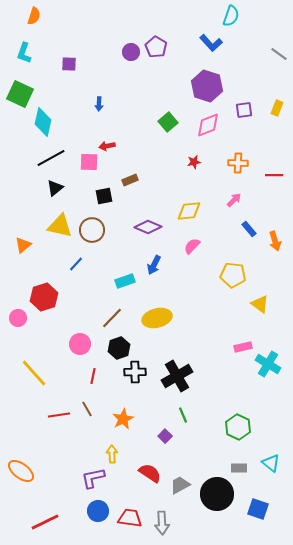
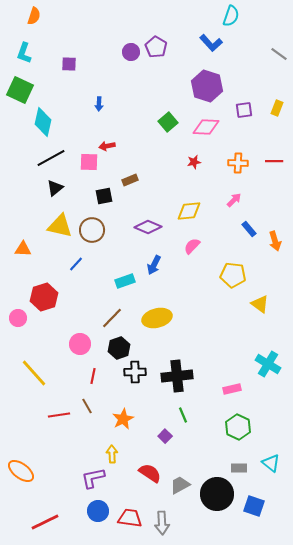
green square at (20, 94): moved 4 px up
pink diamond at (208, 125): moved 2 px left, 2 px down; rotated 24 degrees clockwise
red line at (274, 175): moved 14 px up
orange triangle at (23, 245): moved 4 px down; rotated 42 degrees clockwise
pink rectangle at (243, 347): moved 11 px left, 42 px down
black cross at (177, 376): rotated 24 degrees clockwise
brown line at (87, 409): moved 3 px up
blue square at (258, 509): moved 4 px left, 3 px up
